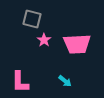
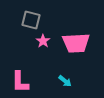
gray square: moved 1 px left, 1 px down
pink star: moved 1 px left, 1 px down
pink trapezoid: moved 1 px left, 1 px up
